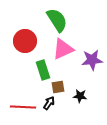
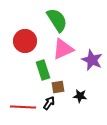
purple star: rotated 30 degrees clockwise
